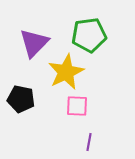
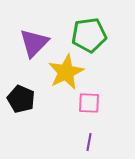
black pentagon: rotated 12 degrees clockwise
pink square: moved 12 px right, 3 px up
